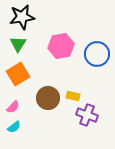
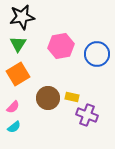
yellow rectangle: moved 1 px left, 1 px down
